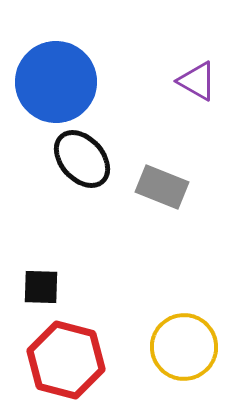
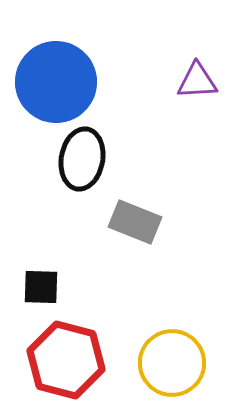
purple triangle: rotated 33 degrees counterclockwise
black ellipse: rotated 52 degrees clockwise
gray rectangle: moved 27 px left, 35 px down
yellow circle: moved 12 px left, 16 px down
